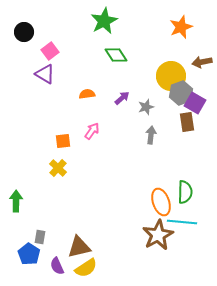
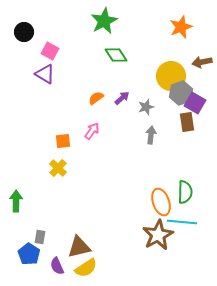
pink square: rotated 24 degrees counterclockwise
orange semicircle: moved 9 px right, 4 px down; rotated 28 degrees counterclockwise
